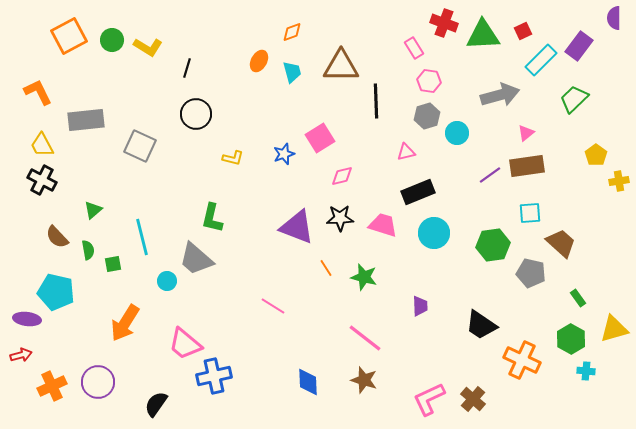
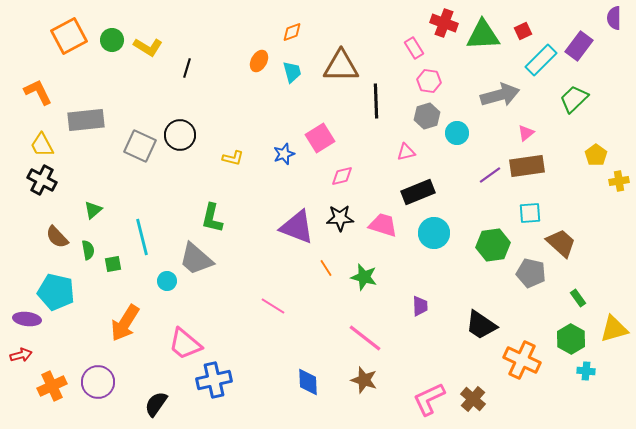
black circle at (196, 114): moved 16 px left, 21 px down
blue cross at (214, 376): moved 4 px down
